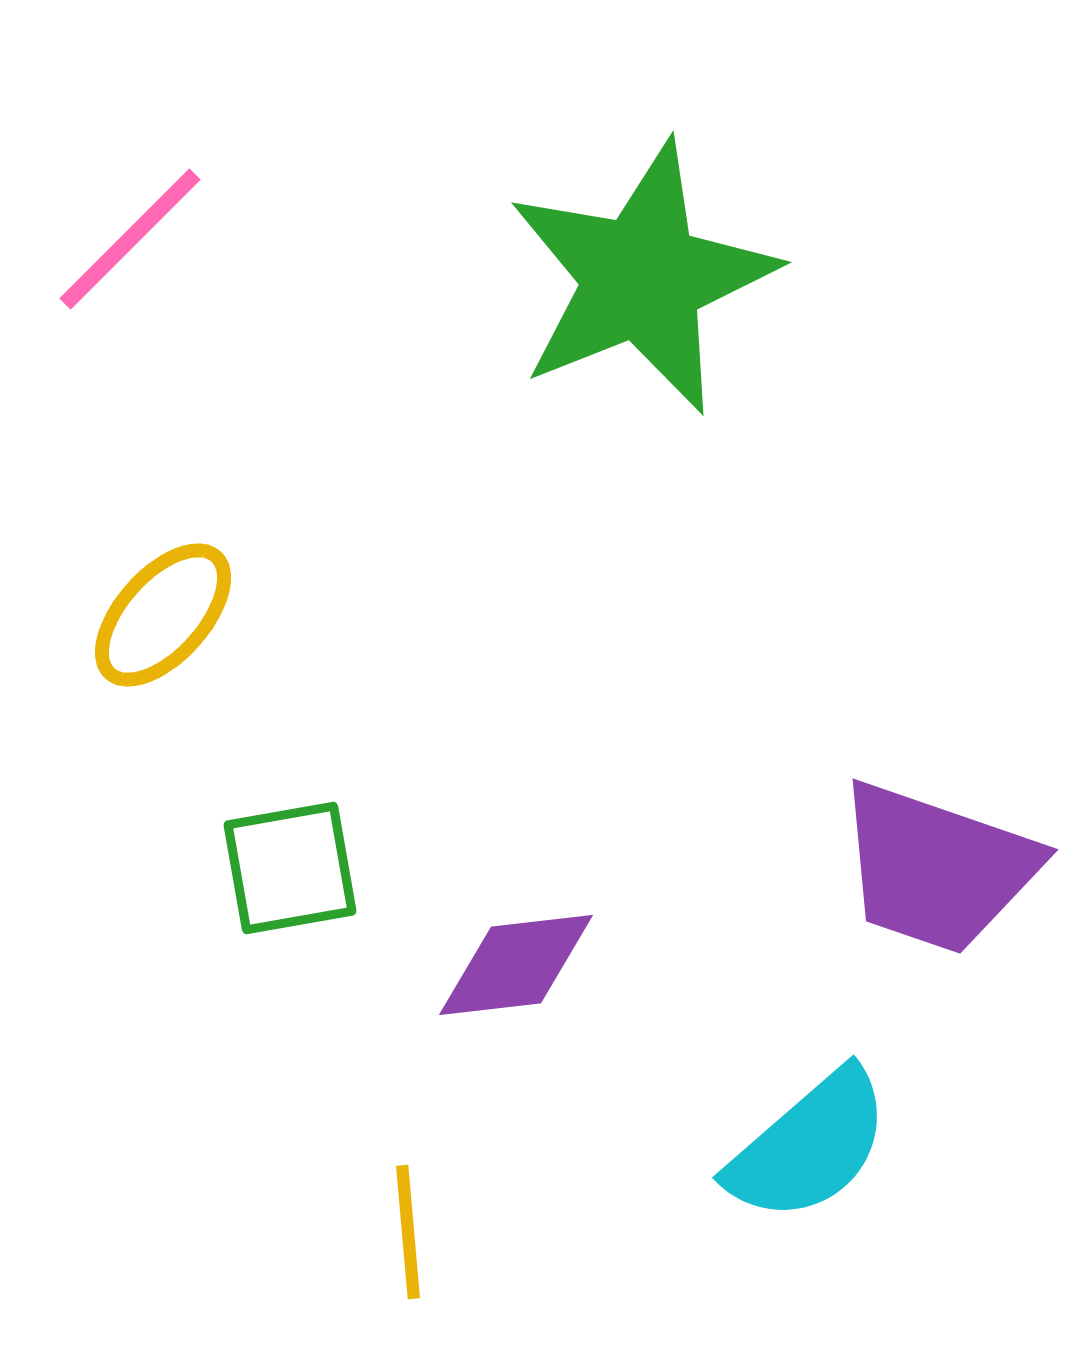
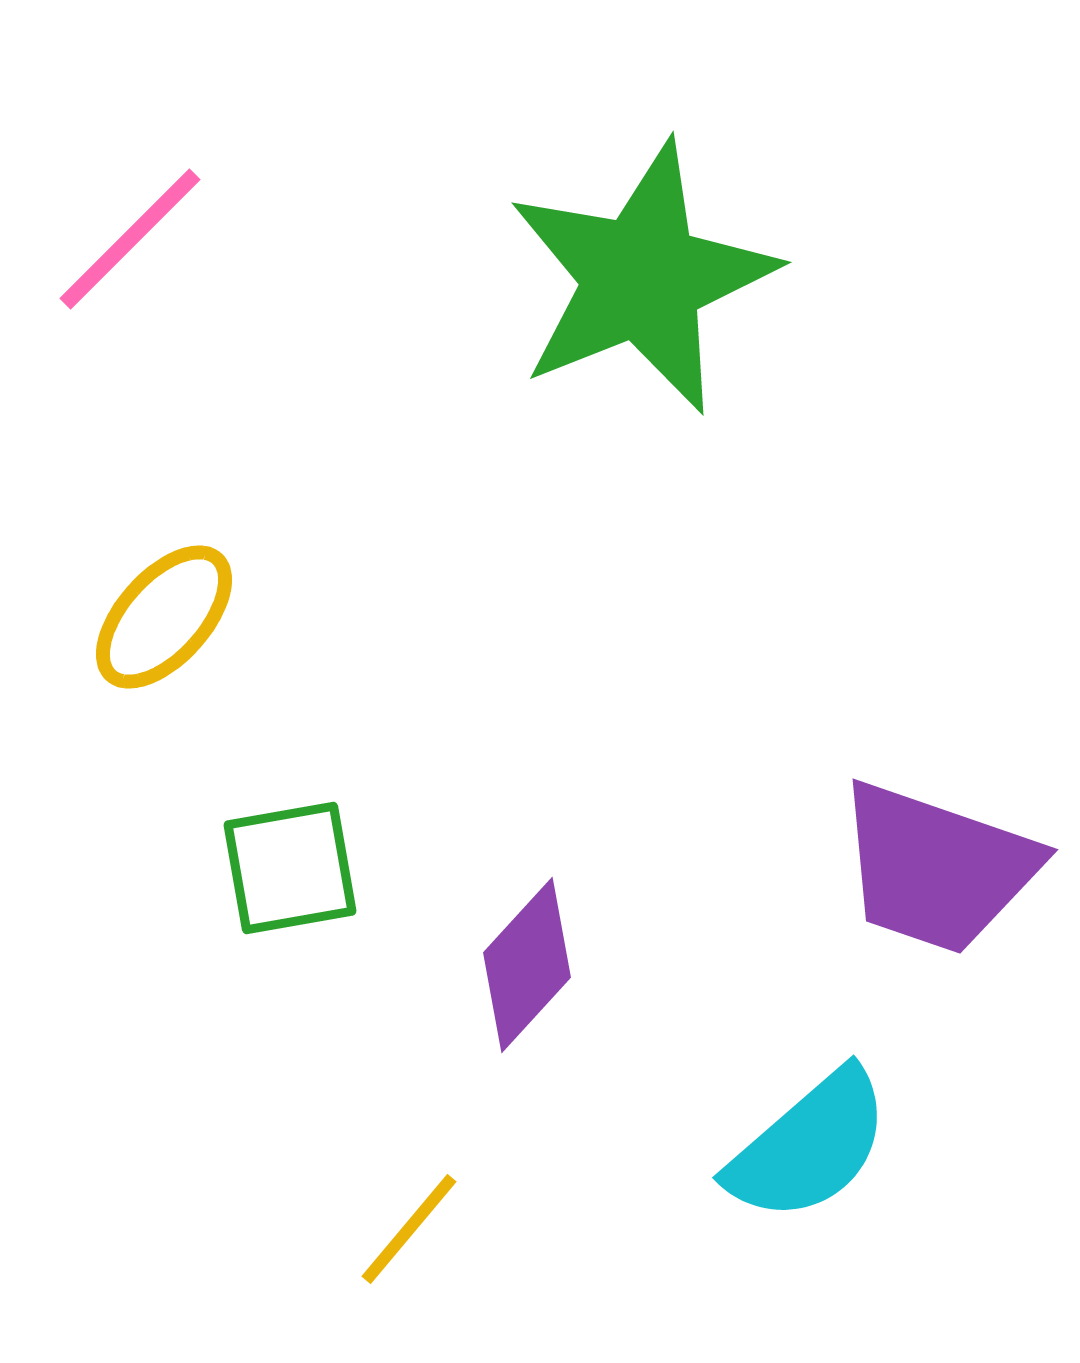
yellow ellipse: moved 1 px right, 2 px down
purple diamond: moved 11 px right; rotated 41 degrees counterclockwise
yellow line: moved 1 px right, 3 px up; rotated 45 degrees clockwise
